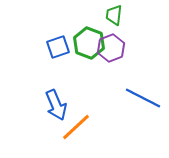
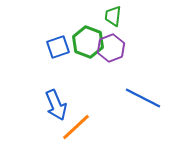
green trapezoid: moved 1 px left, 1 px down
green hexagon: moved 1 px left, 1 px up
